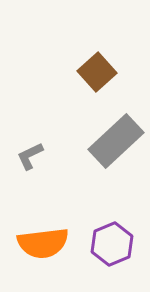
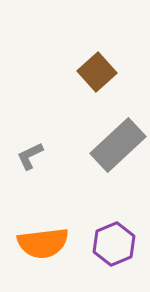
gray rectangle: moved 2 px right, 4 px down
purple hexagon: moved 2 px right
